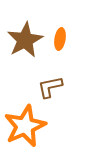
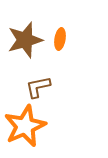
brown star: rotated 12 degrees clockwise
brown L-shape: moved 12 px left
